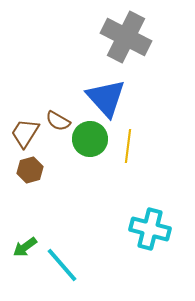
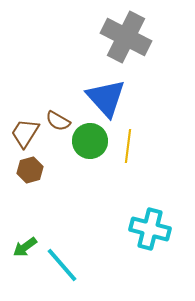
green circle: moved 2 px down
